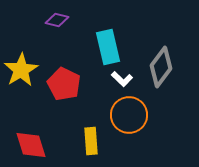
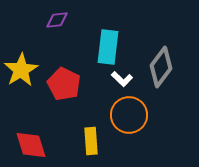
purple diamond: rotated 20 degrees counterclockwise
cyan rectangle: rotated 20 degrees clockwise
